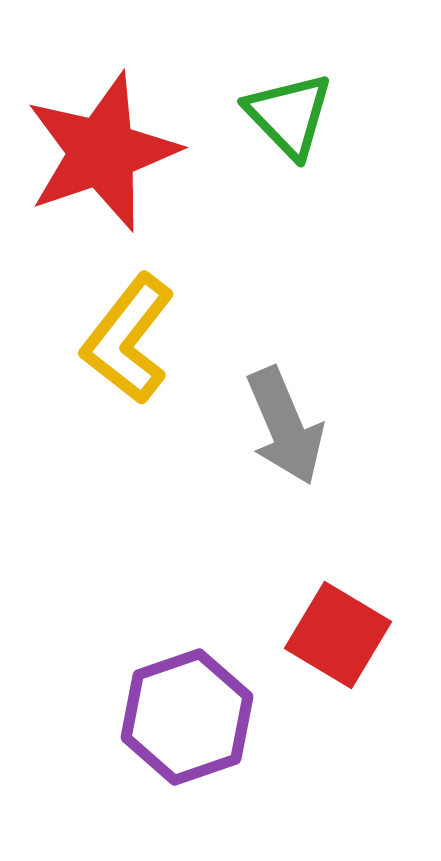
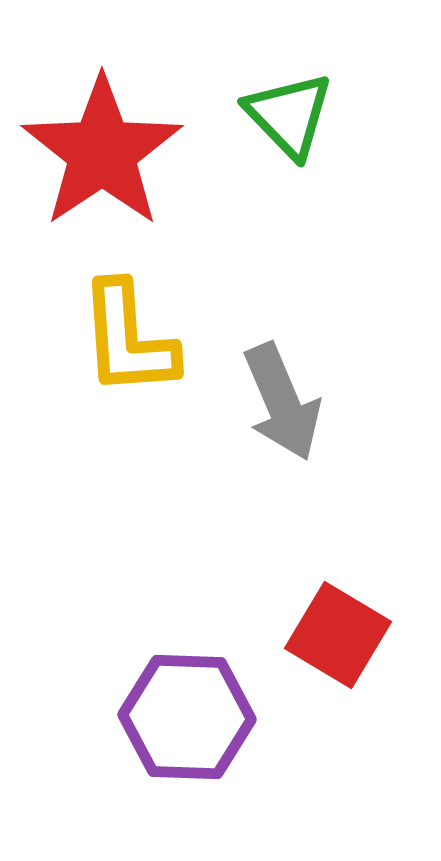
red star: rotated 15 degrees counterclockwise
yellow L-shape: rotated 42 degrees counterclockwise
gray arrow: moved 3 px left, 24 px up
purple hexagon: rotated 21 degrees clockwise
